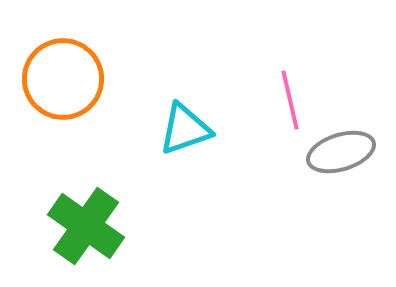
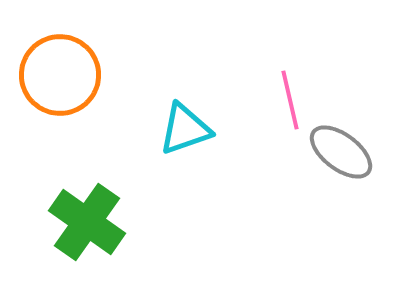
orange circle: moved 3 px left, 4 px up
gray ellipse: rotated 54 degrees clockwise
green cross: moved 1 px right, 4 px up
